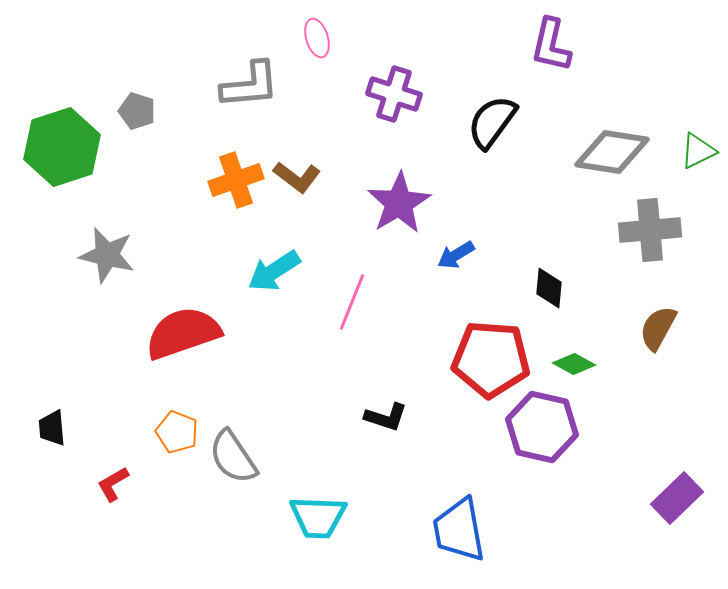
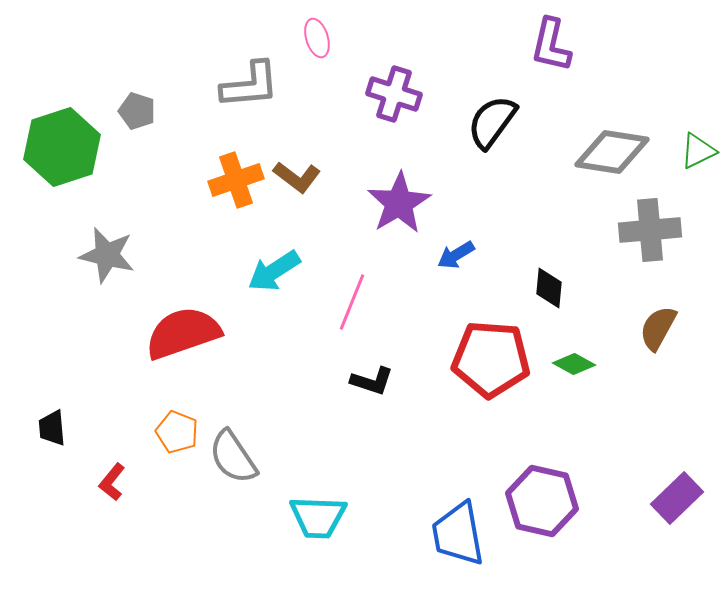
black L-shape: moved 14 px left, 36 px up
purple hexagon: moved 74 px down
red L-shape: moved 1 px left, 2 px up; rotated 21 degrees counterclockwise
blue trapezoid: moved 1 px left, 4 px down
